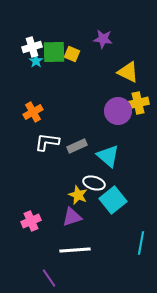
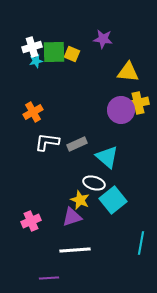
cyan star: rotated 24 degrees clockwise
yellow triangle: rotated 20 degrees counterclockwise
purple circle: moved 3 px right, 1 px up
gray rectangle: moved 2 px up
cyan triangle: moved 1 px left, 1 px down
yellow star: moved 2 px right, 5 px down
purple line: rotated 60 degrees counterclockwise
